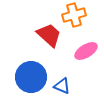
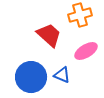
orange cross: moved 6 px right
blue triangle: moved 11 px up
